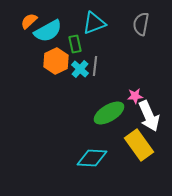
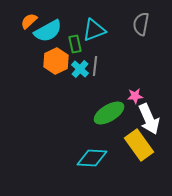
cyan triangle: moved 7 px down
white arrow: moved 3 px down
